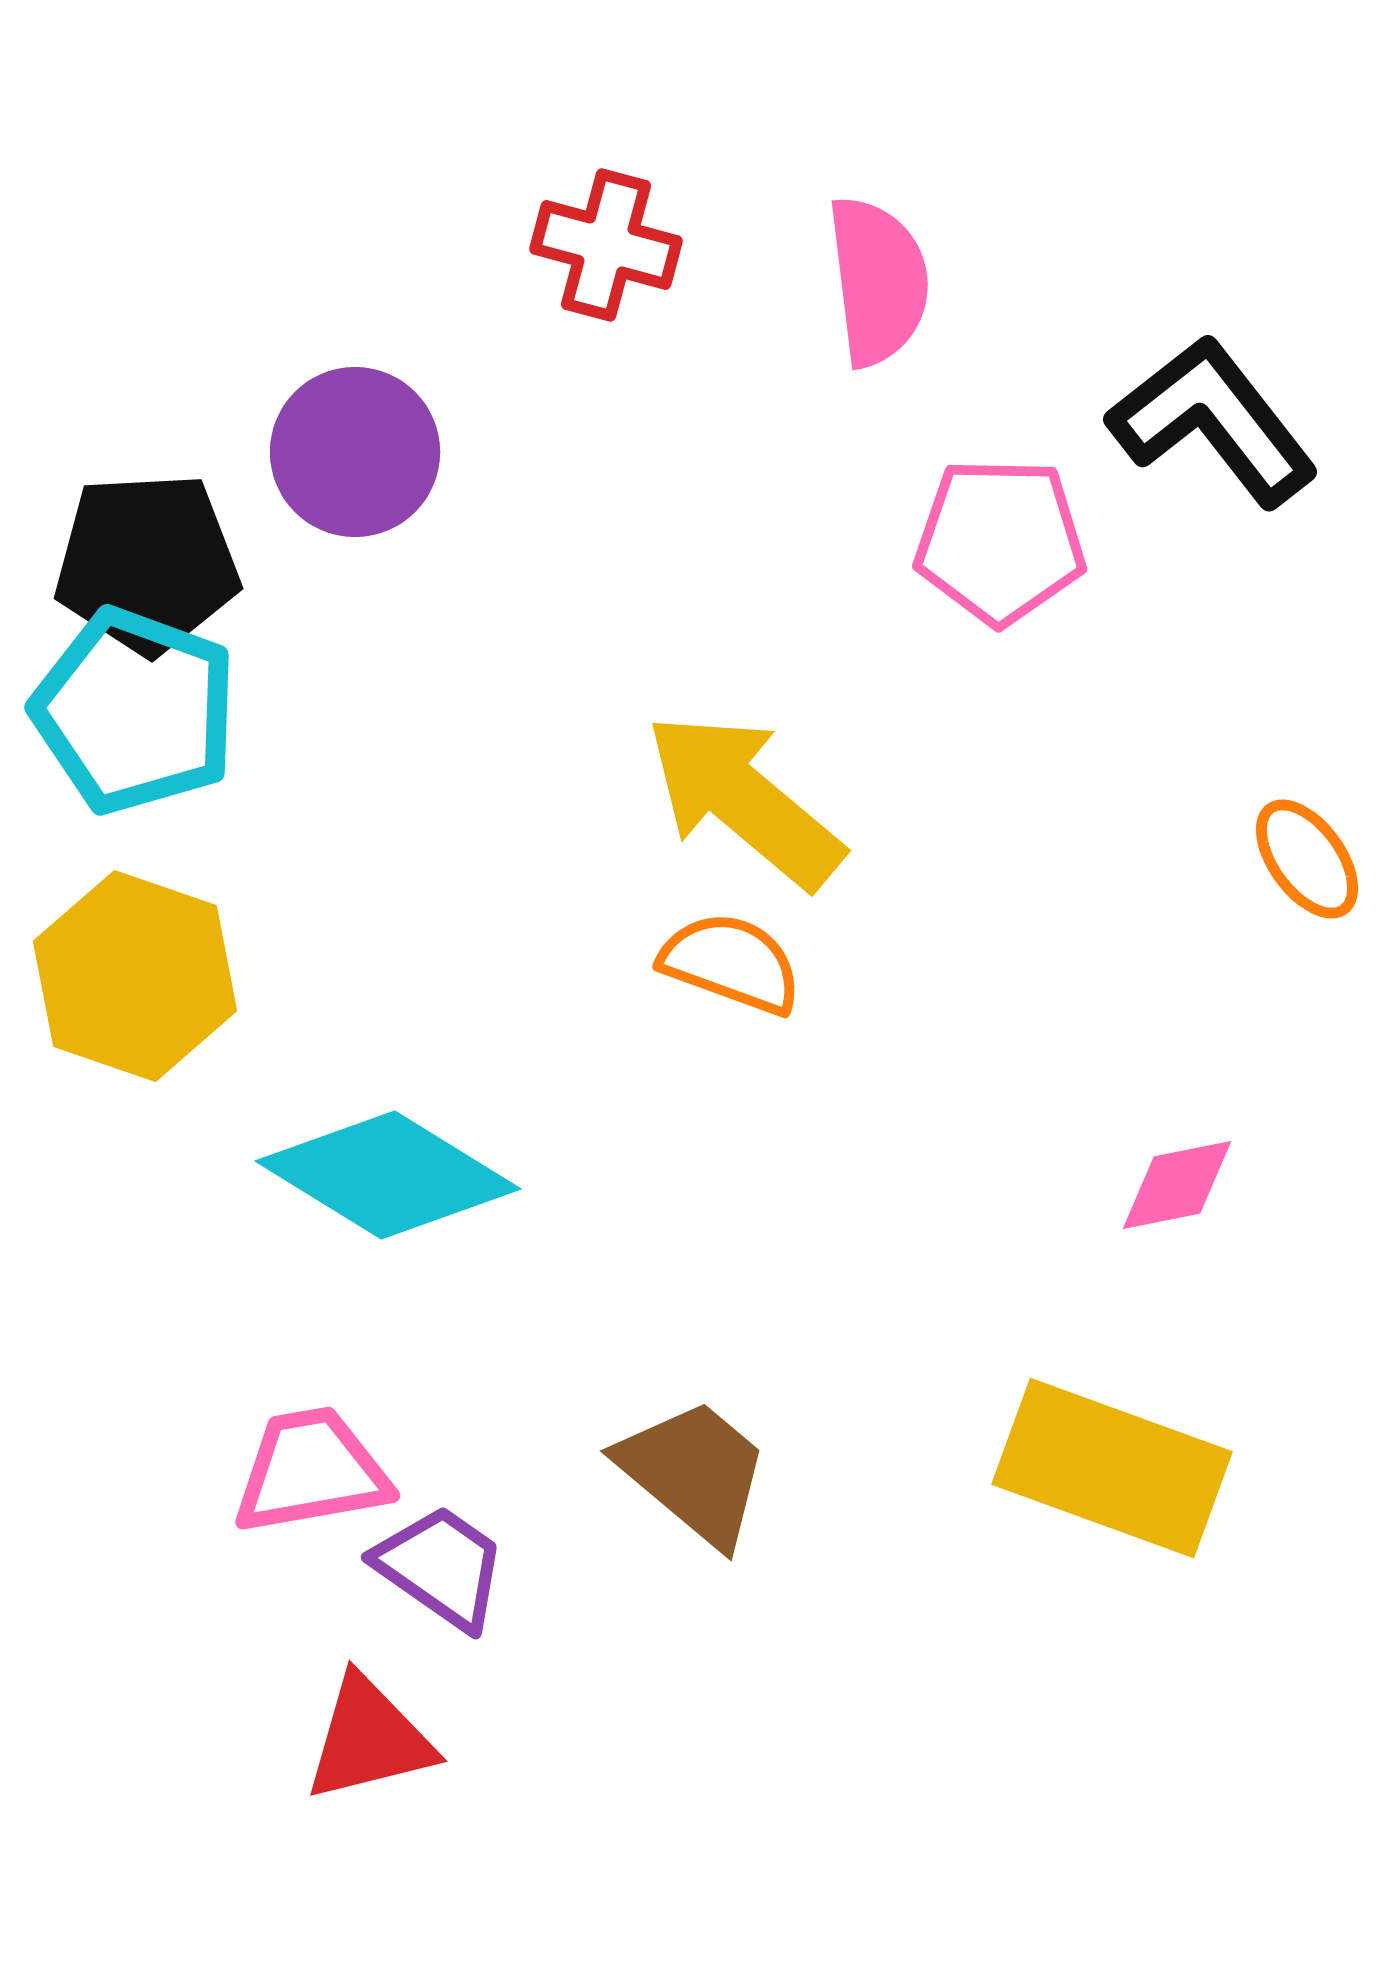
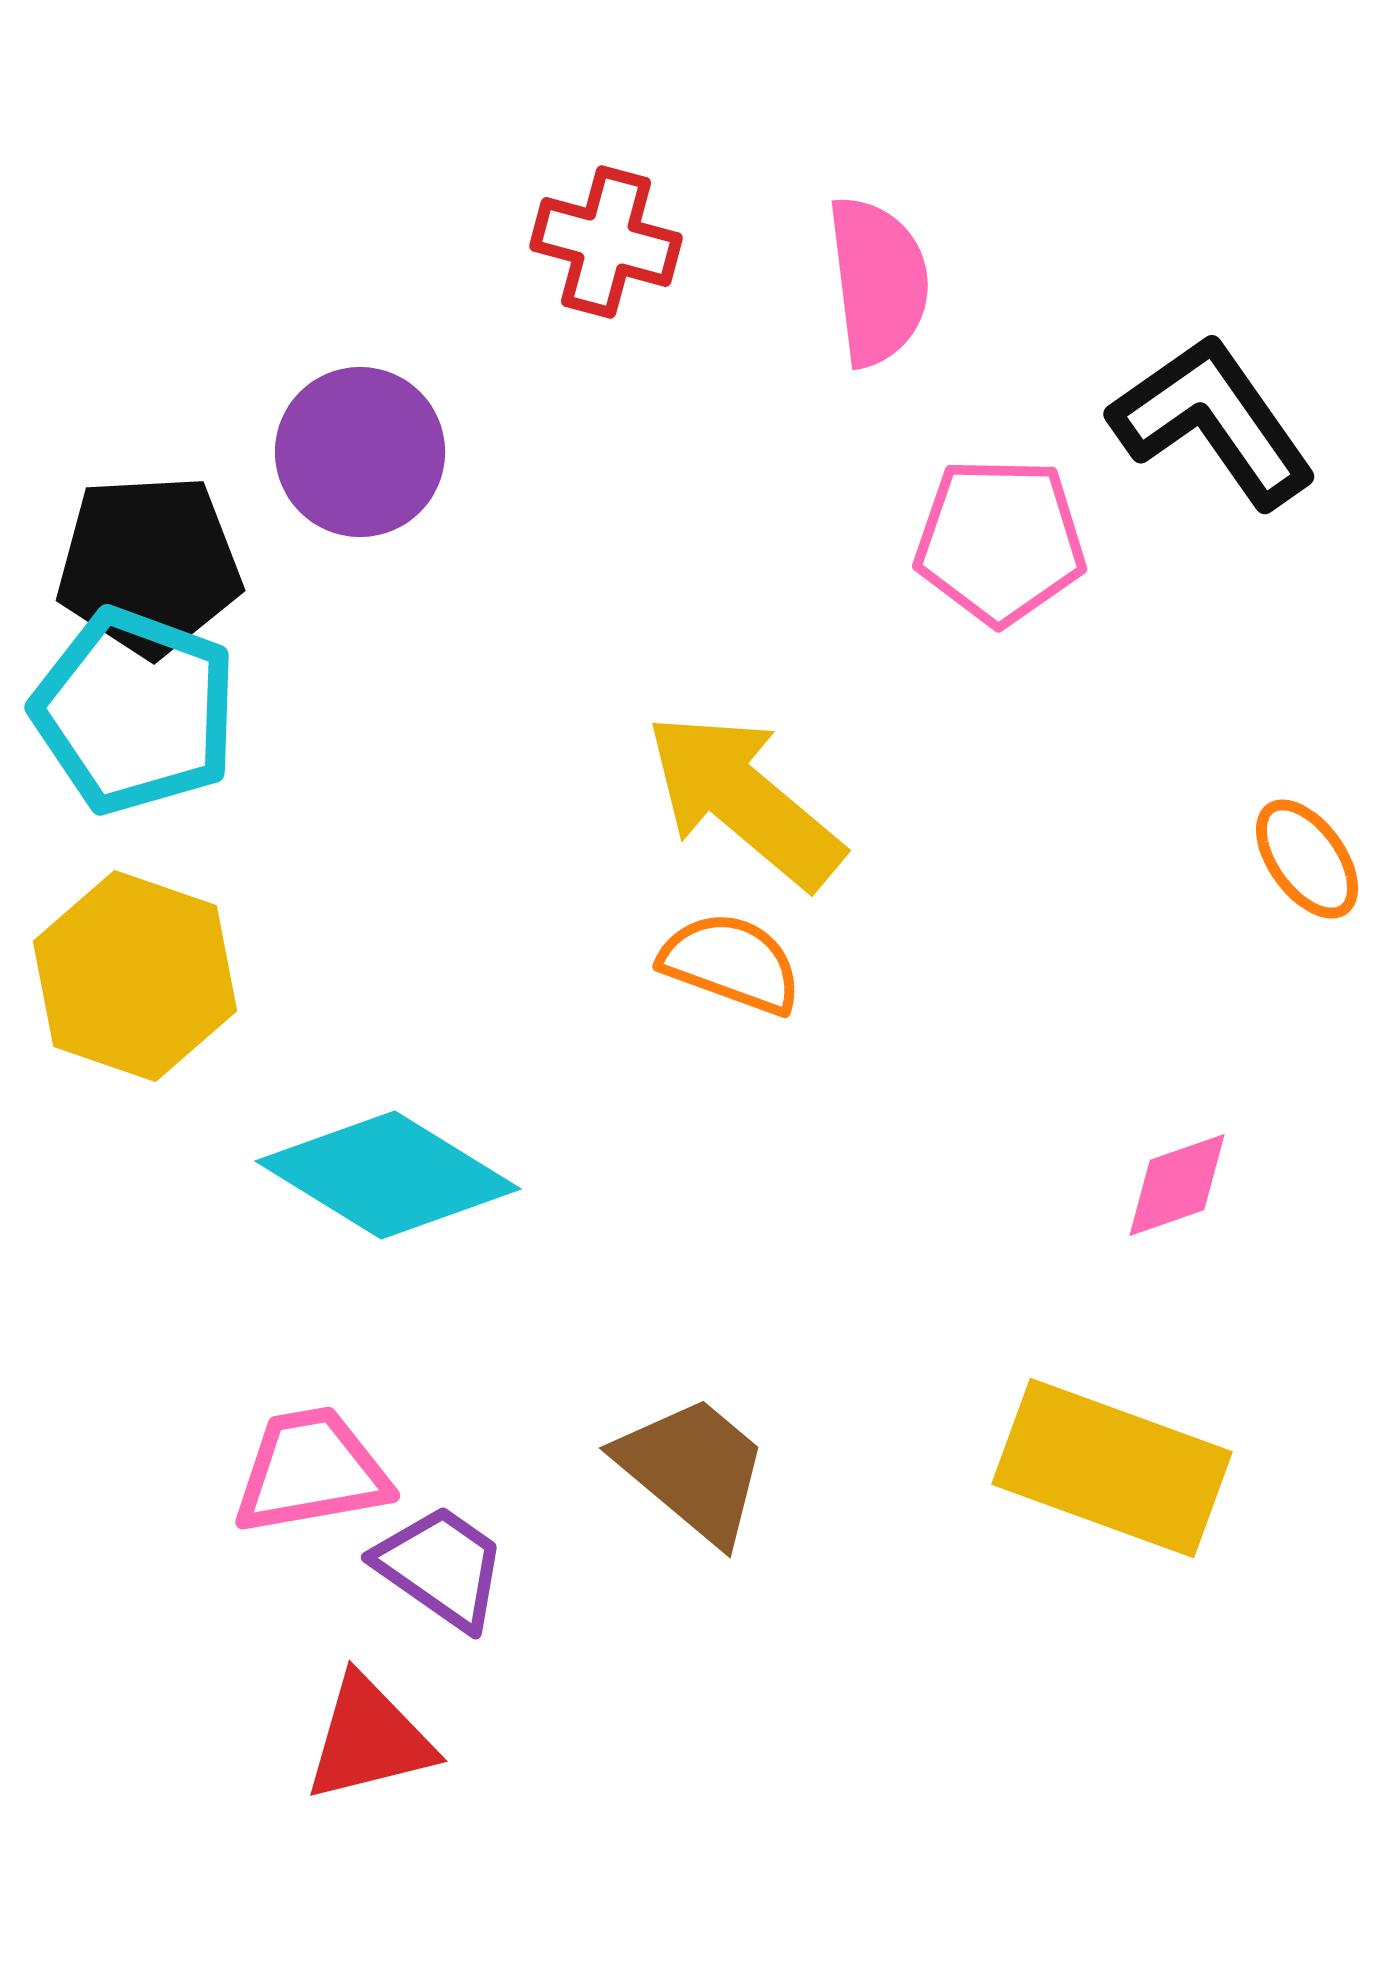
red cross: moved 3 px up
black L-shape: rotated 3 degrees clockwise
purple circle: moved 5 px right
black pentagon: moved 2 px right, 2 px down
pink diamond: rotated 8 degrees counterclockwise
brown trapezoid: moved 1 px left, 3 px up
